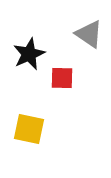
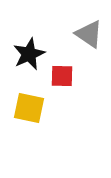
red square: moved 2 px up
yellow square: moved 21 px up
